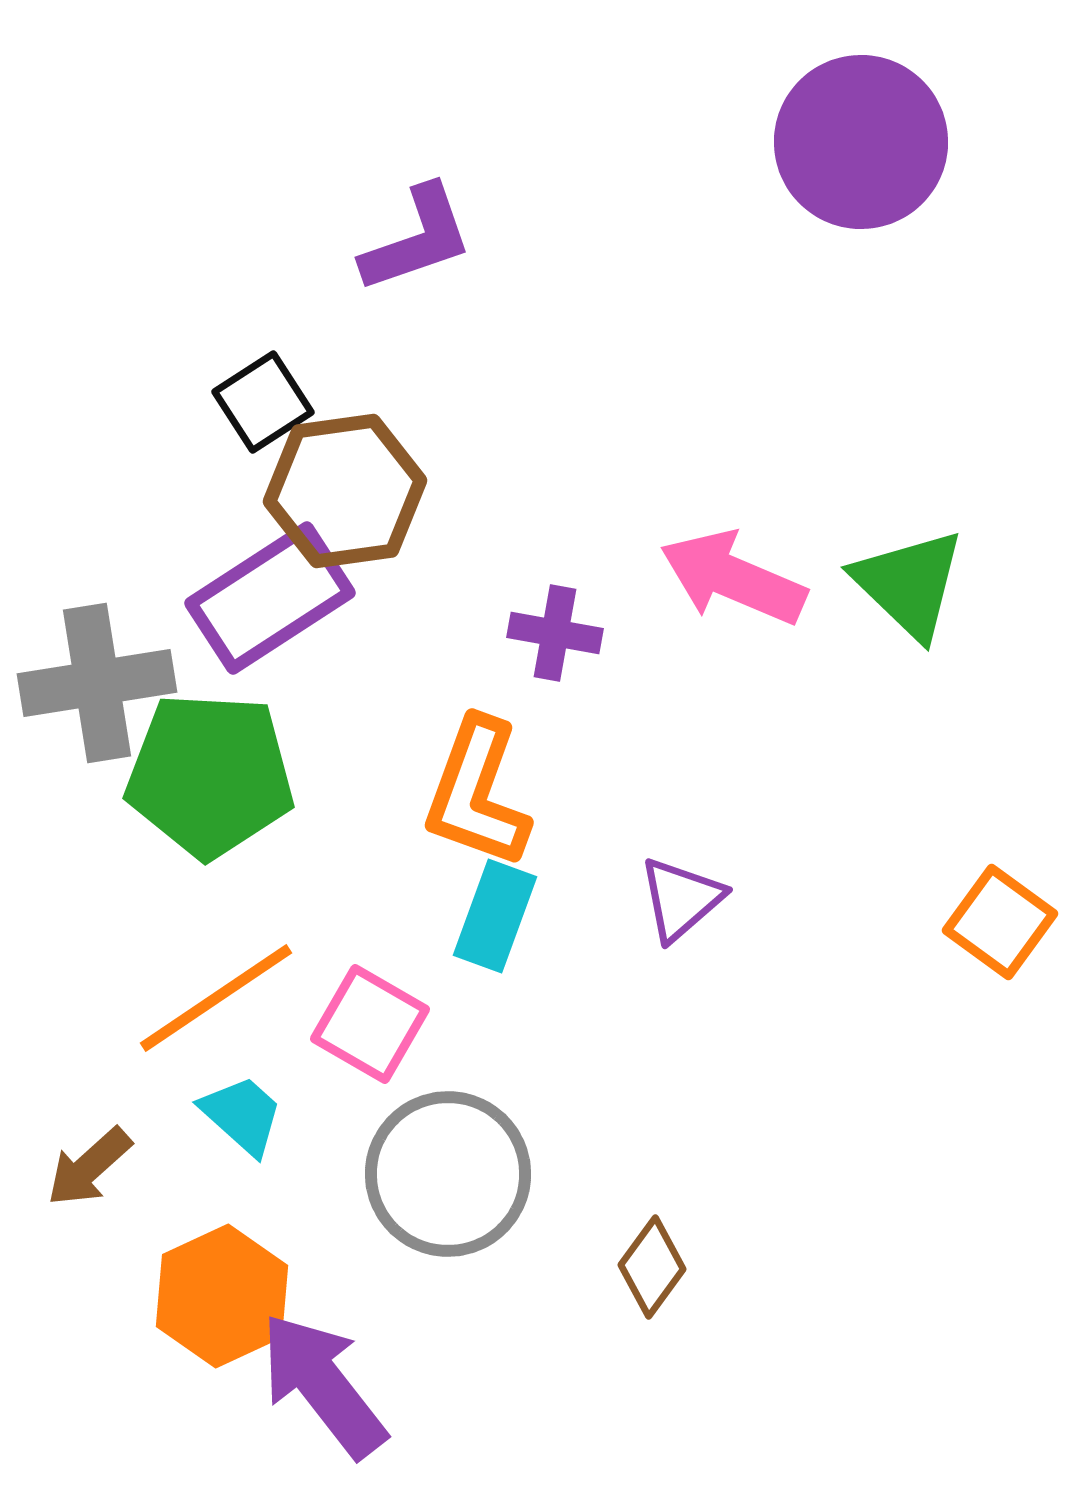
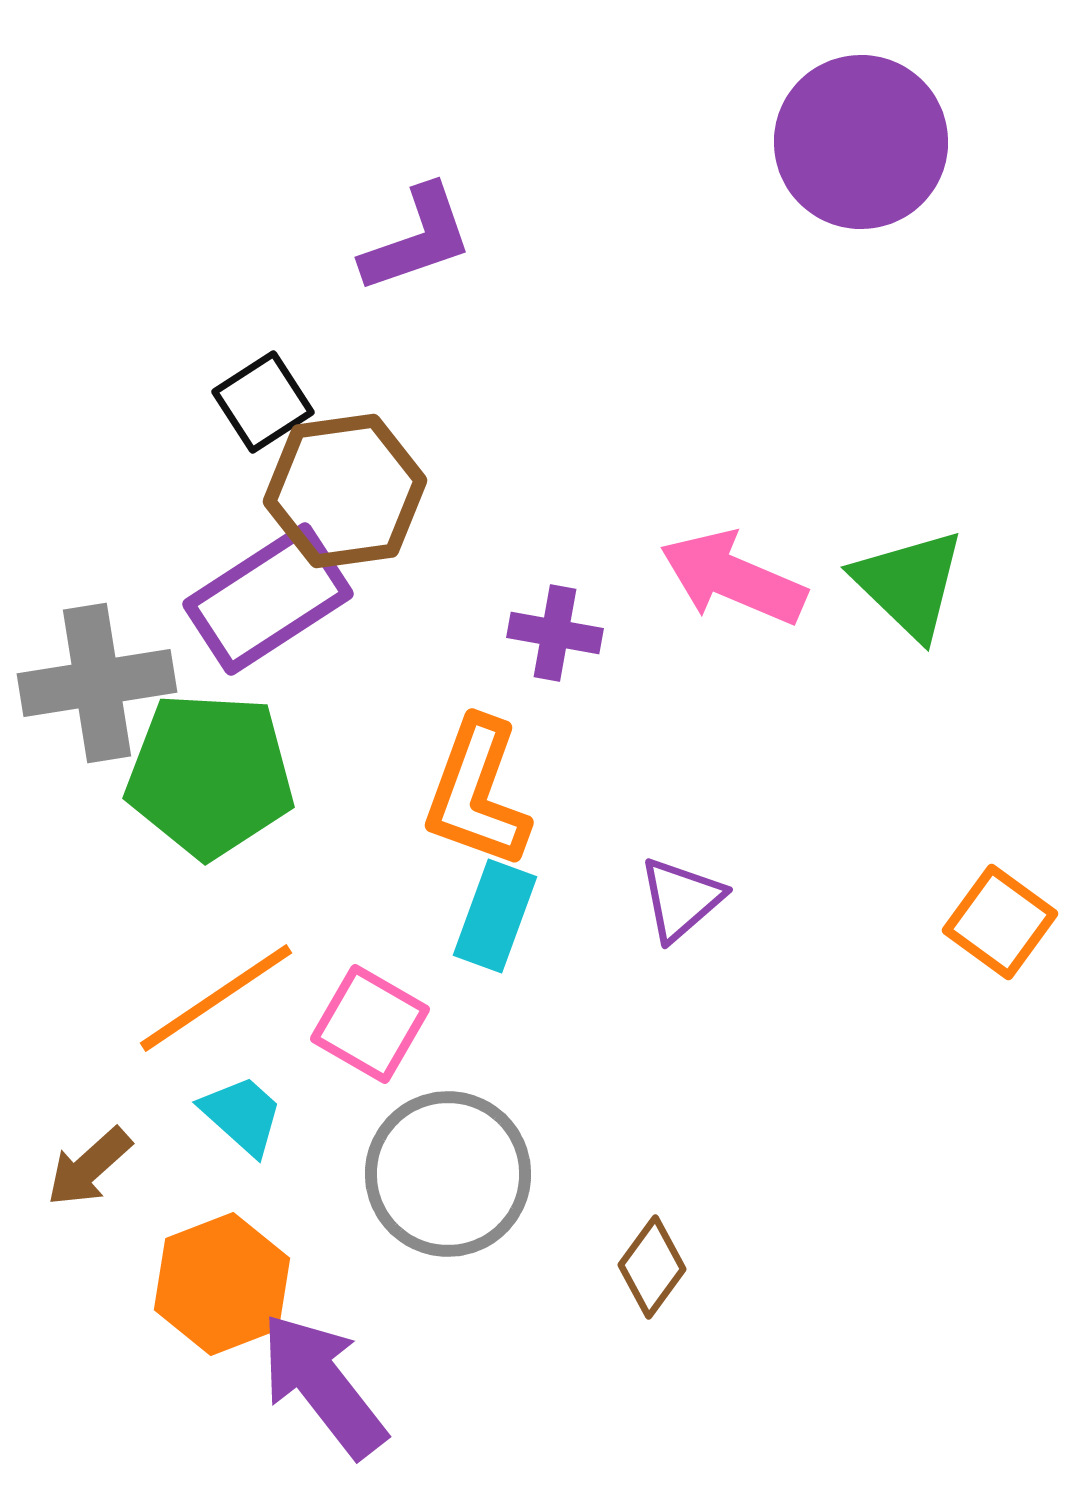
purple rectangle: moved 2 px left, 1 px down
orange hexagon: moved 12 px up; rotated 4 degrees clockwise
